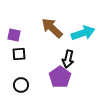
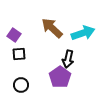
purple square: rotated 24 degrees clockwise
